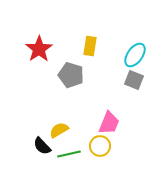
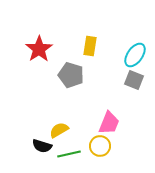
black semicircle: rotated 30 degrees counterclockwise
